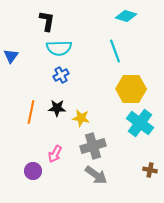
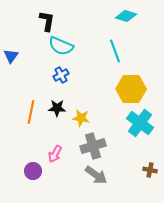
cyan semicircle: moved 2 px right, 2 px up; rotated 25 degrees clockwise
